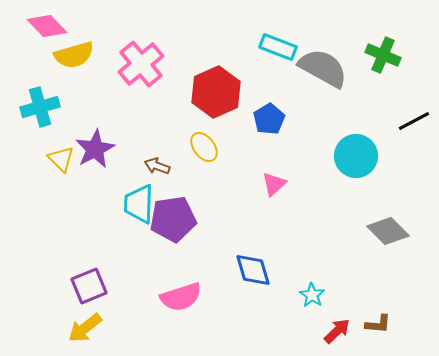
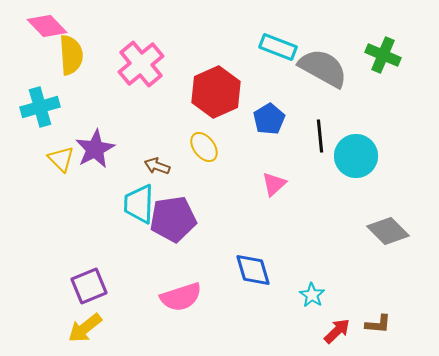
yellow semicircle: moved 3 px left; rotated 78 degrees counterclockwise
black line: moved 94 px left, 15 px down; rotated 68 degrees counterclockwise
